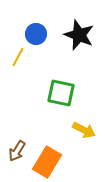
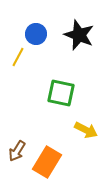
yellow arrow: moved 2 px right
